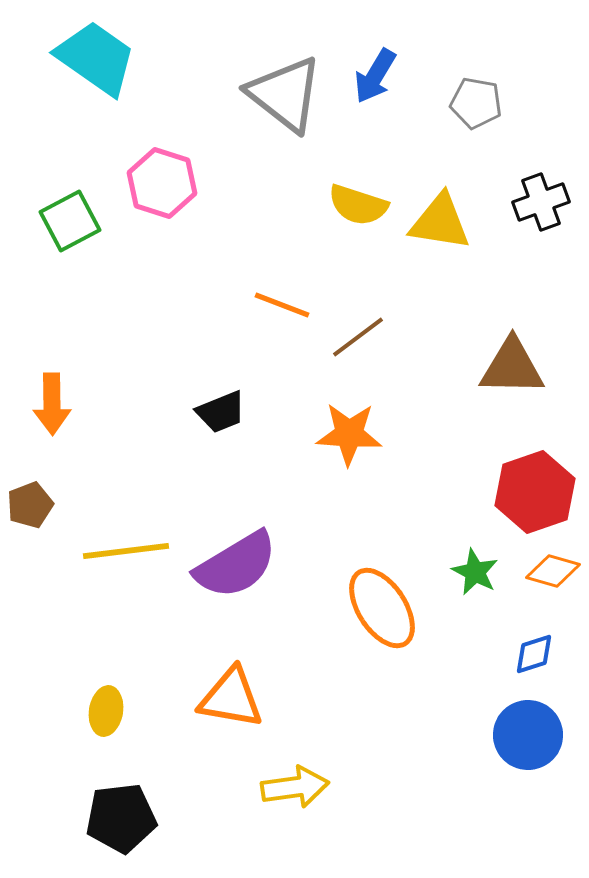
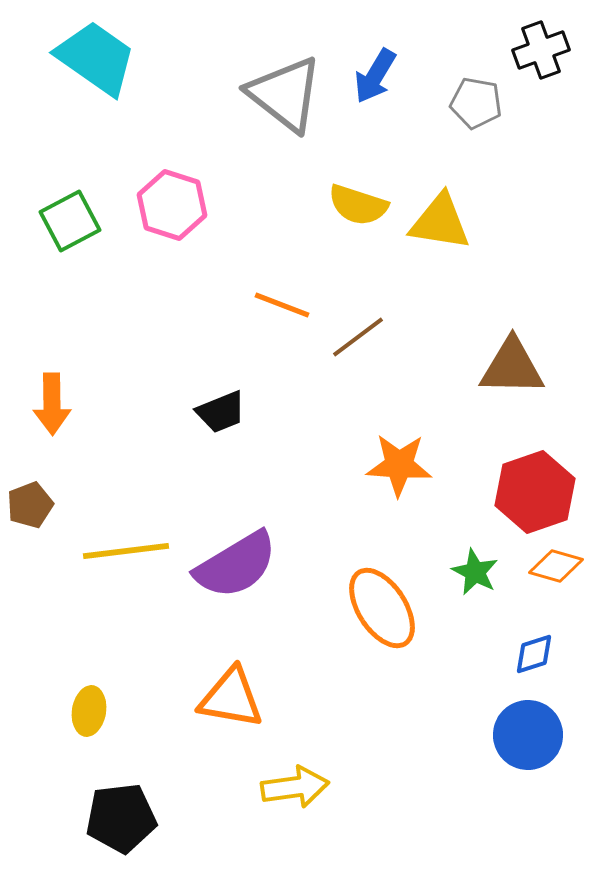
pink hexagon: moved 10 px right, 22 px down
black cross: moved 152 px up
orange star: moved 50 px right, 31 px down
orange diamond: moved 3 px right, 5 px up
yellow ellipse: moved 17 px left
